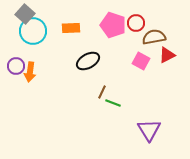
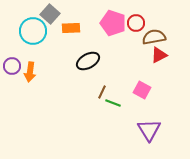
gray square: moved 25 px right
pink pentagon: moved 2 px up
red triangle: moved 8 px left
pink square: moved 1 px right, 29 px down
purple circle: moved 4 px left
